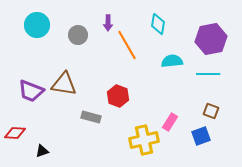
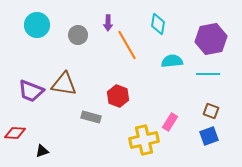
blue square: moved 8 px right
